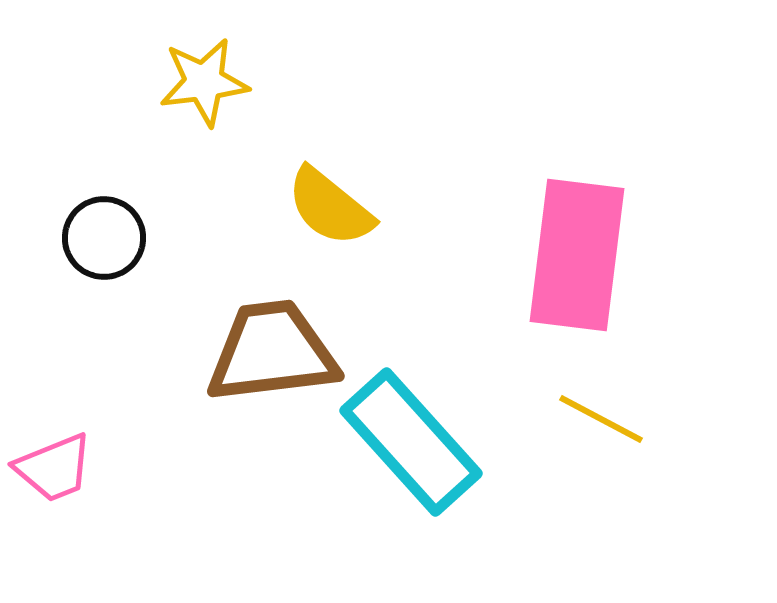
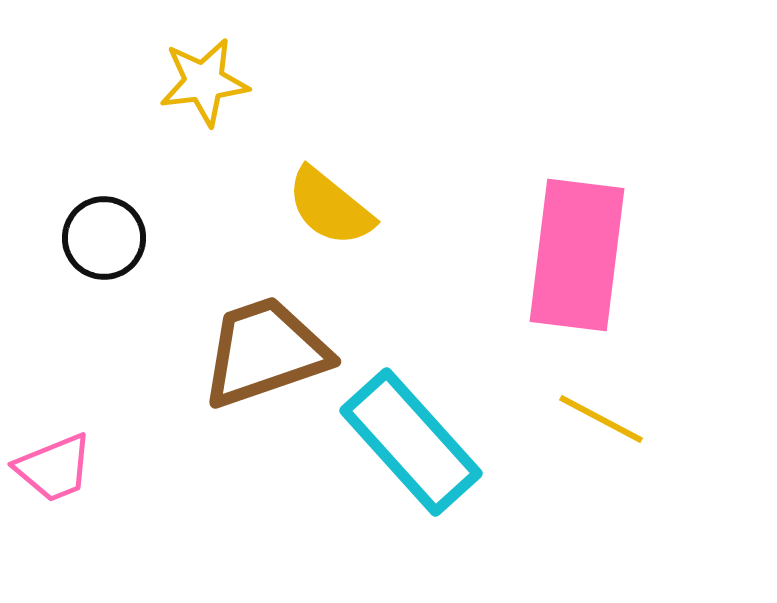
brown trapezoid: moved 7 px left; rotated 12 degrees counterclockwise
